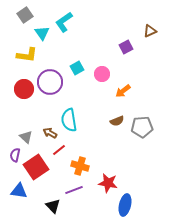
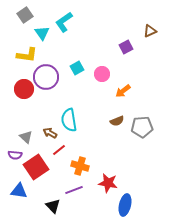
purple circle: moved 4 px left, 5 px up
purple semicircle: rotated 96 degrees counterclockwise
